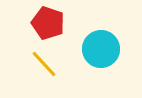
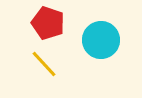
cyan circle: moved 9 px up
